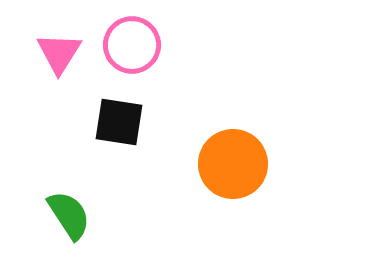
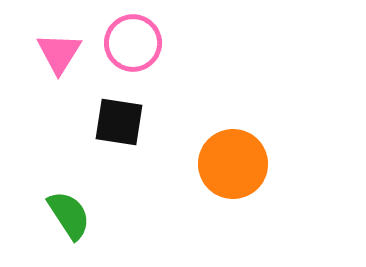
pink circle: moved 1 px right, 2 px up
